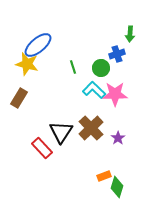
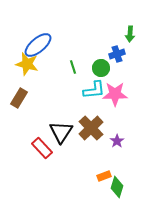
cyan L-shape: rotated 130 degrees clockwise
purple star: moved 1 px left, 3 px down
